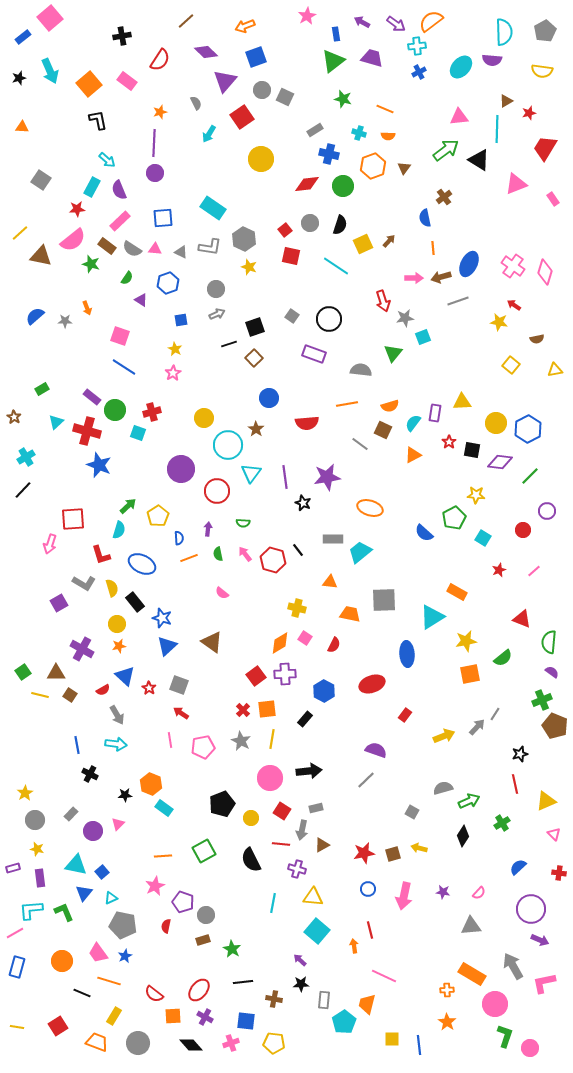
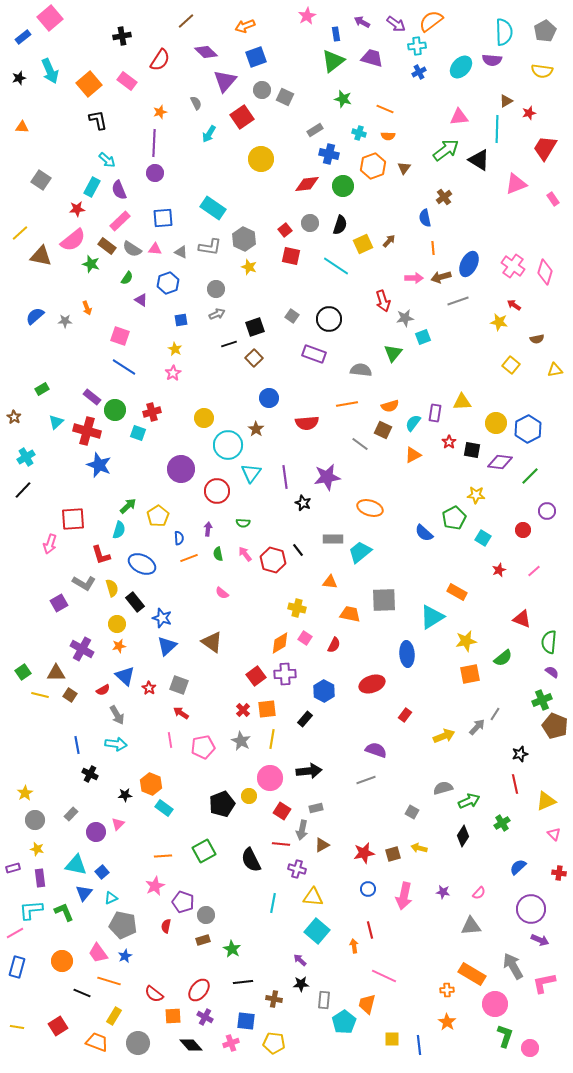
gray line at (366, 780): rotated 24 degrees clockwise
yellow circle at (251, 818): moved 2 px left, 22 px up
purple circle at (93, 831): moved 3 px right, 1 px down
